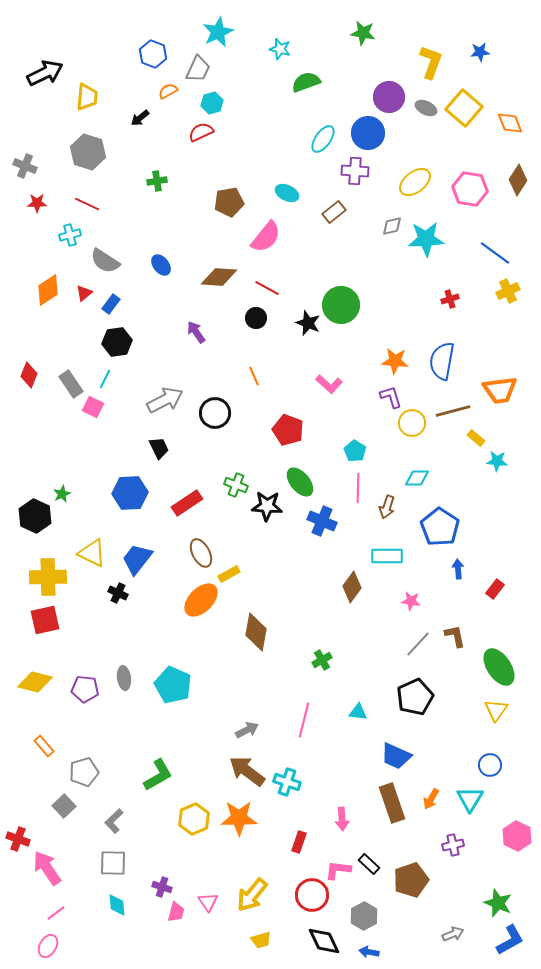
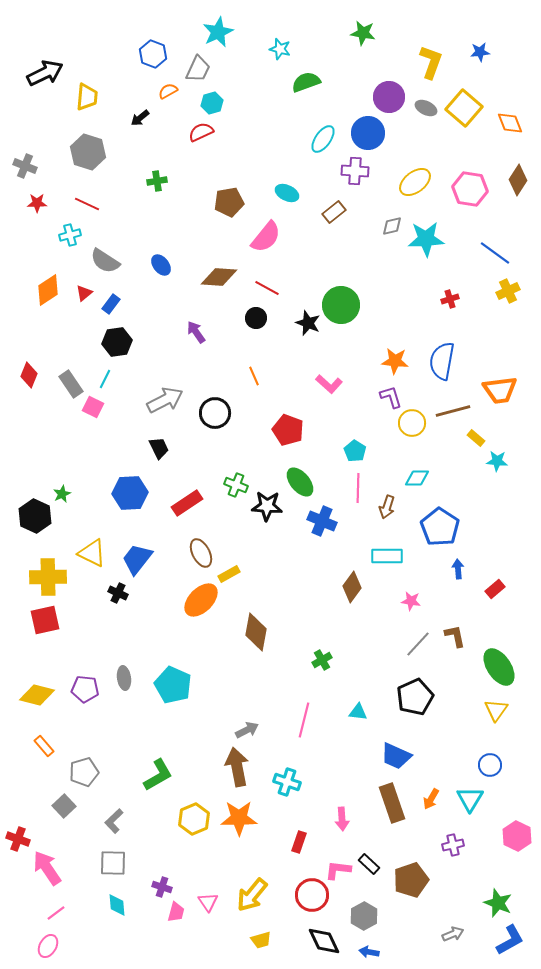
red rectangle at (495, 589): rotated 12 degrees clockwise
yellow diamond at (35, 682): moved 2 px right, 13 px down
brown arrow at (247, 771): moved 10 px left, 4 px up; rotated 42 degrees clockwise
